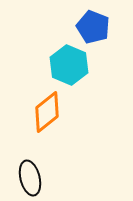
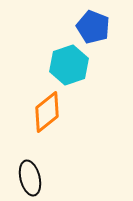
cyan hexagon: rotated 18 degrees clockwise
